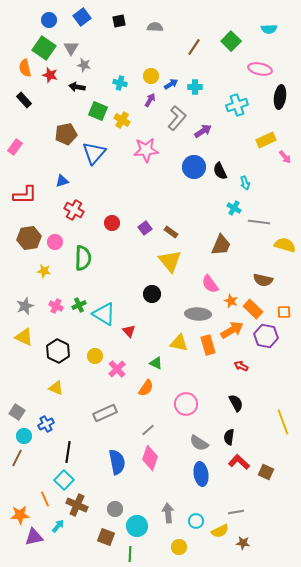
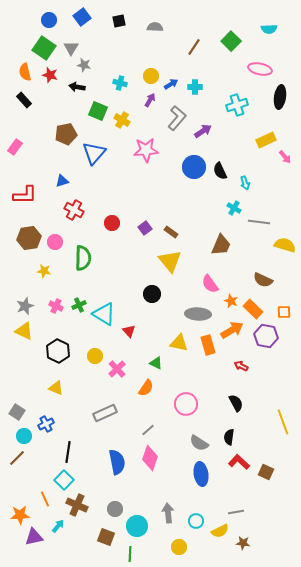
orange semicircle at (25, 68): moved 4 px down
brown semicircle at (263, 280): rotated 12 degrees clockwise
yellow triangle at (24, 337): moved 6 px up
brown line at (17, 458): rotated 18 degrees clockwise
